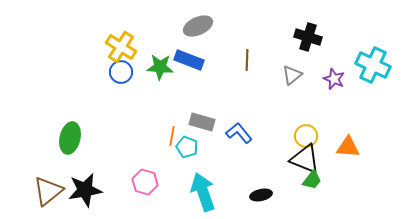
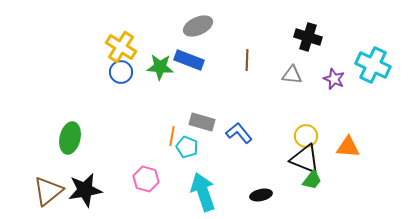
gray triangle: rotated 45 degrees clockwise
pink hexagon: moved 1 px right, 3 px up
